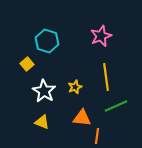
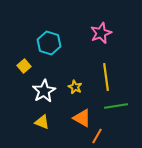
pink star: moved 3 px up
cyan hexagon: moved 2 px right, 2 px down
yellow square: moved 3 px left, 2 px down
yellow star: rotated 24 degrees counterclockwise
white star: rotated 10 degrees clockwise
green line: rotated 15 degrees clockwise
orange triangle: rotated 24 degrees clockwise
orange line: rotated 21 degrees clockwise
